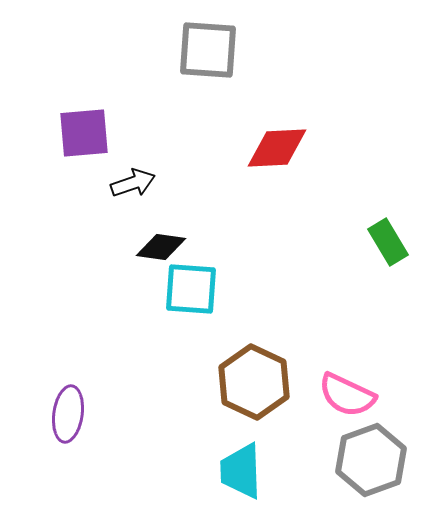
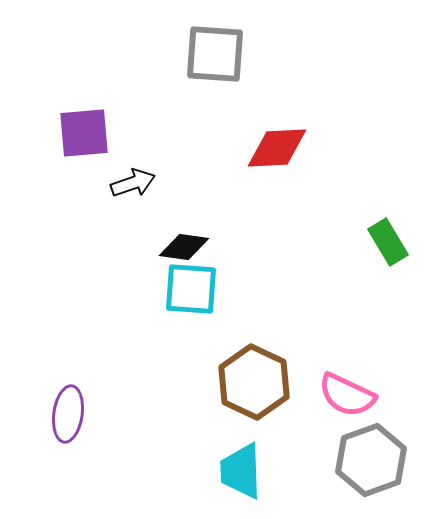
gray square: moved 7 px right, 4 px down
black diamond: moved 23 px right
